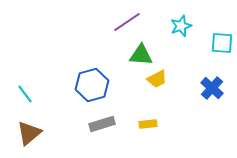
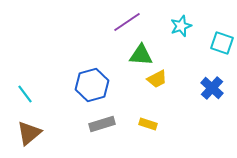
cyan square: rotated 15 degrees clockwise
yellow rectangle: rotated 24 degrees clockwise
